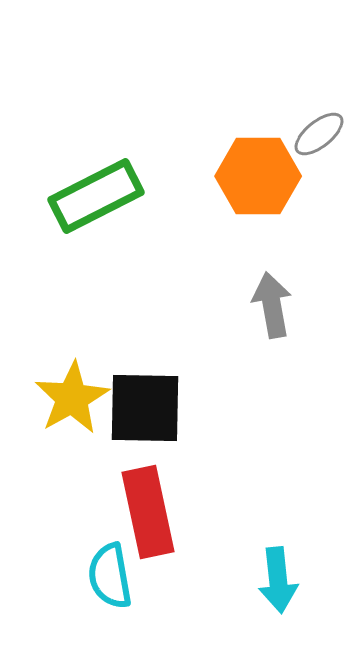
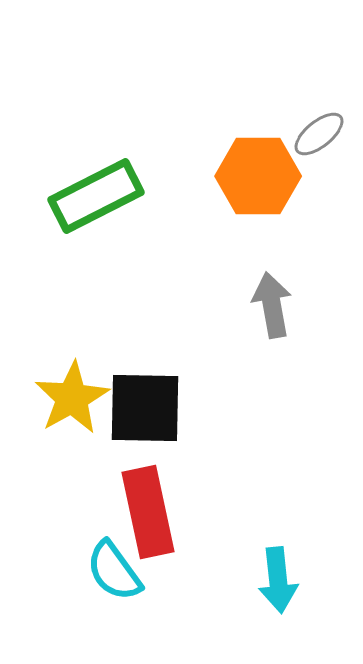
cyan semicircle: moved 4 px right, 5 px up; rotated 26 degrees counterclockwise
